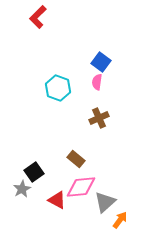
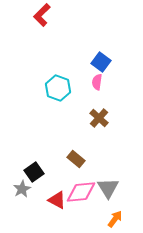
red L-shape: moved 4 px right, 2 px up
brown cross: rotated 24 degrees counterclockwise
pink diamond: moved 5 px down
gray triangle: moved 3 px right, 14 px up; rotated 20 degrees counterclockwise
orange arrow: moved 5 px left, 1 px up
